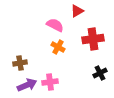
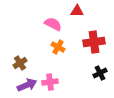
red triangle: rotated 32 degrees clockwise
pink semicircle: moved 2 px left, 1 px up
red cross: moved 1 px right, 3 px down
brown cross: rotated 24 degrees counterclockwise
